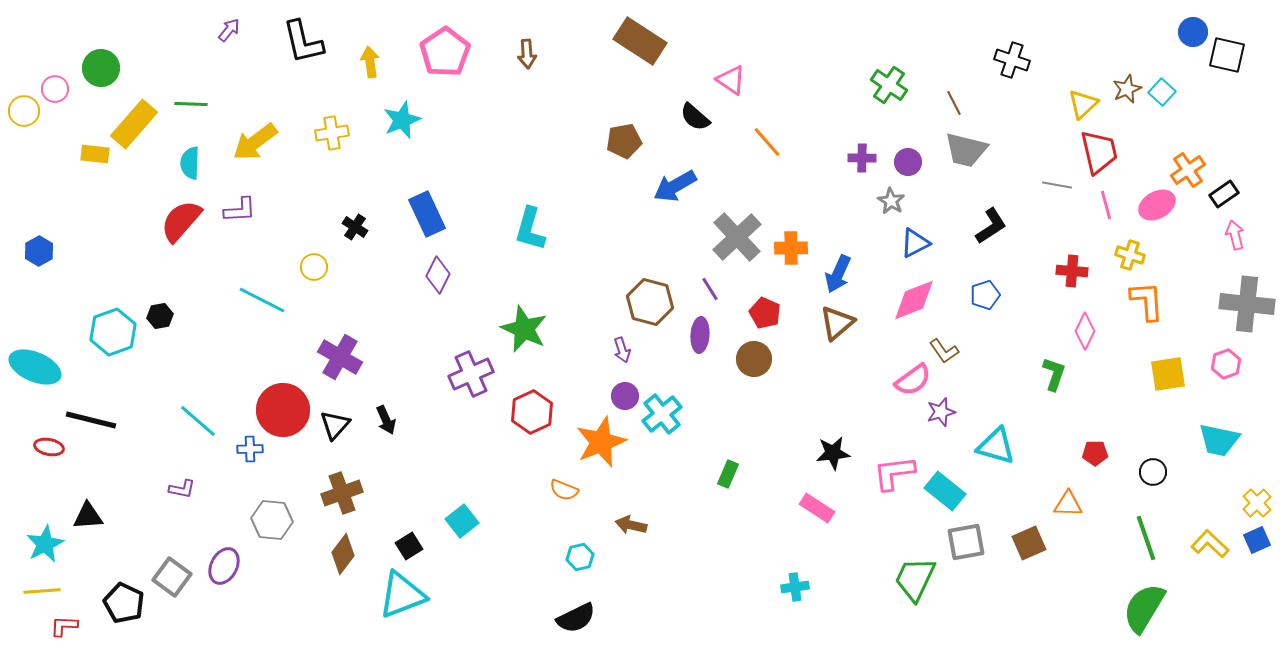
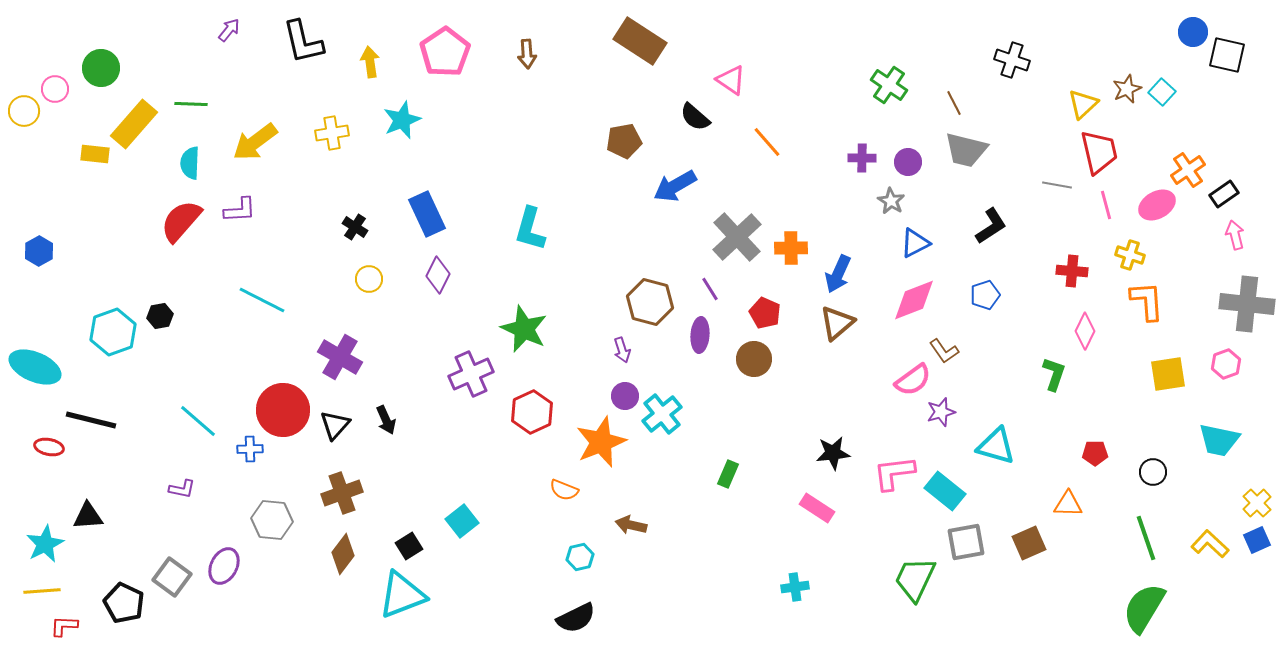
yellow circle at (314, 267): moved 55 px right, 12 px down
